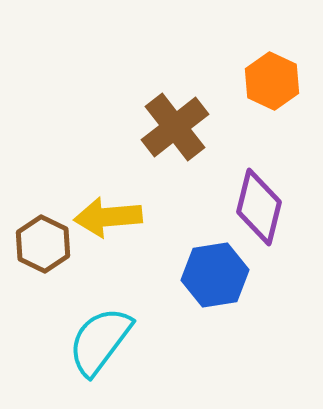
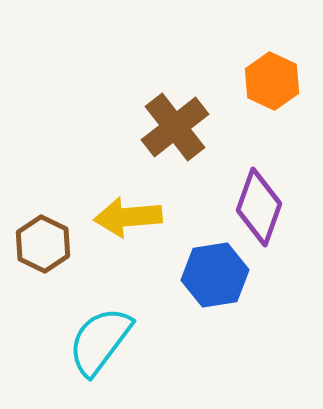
purple diamond: rotated 6 degrees clockwise
yellow arrow: moved 20 px right
